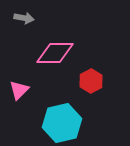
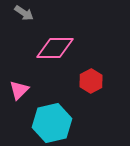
gray arrow: moved 5 px up; rotated 24 degrees clockwise
pink diamond: moved 5 px up
cyan hexagon: moved 10 px left
